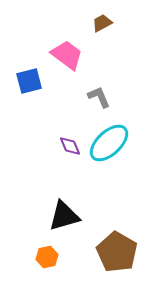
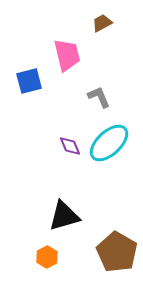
pink trapezoid: rotated 40 degrees clockwise
orange hexagon: rotated 15 degrees counterclockwise
